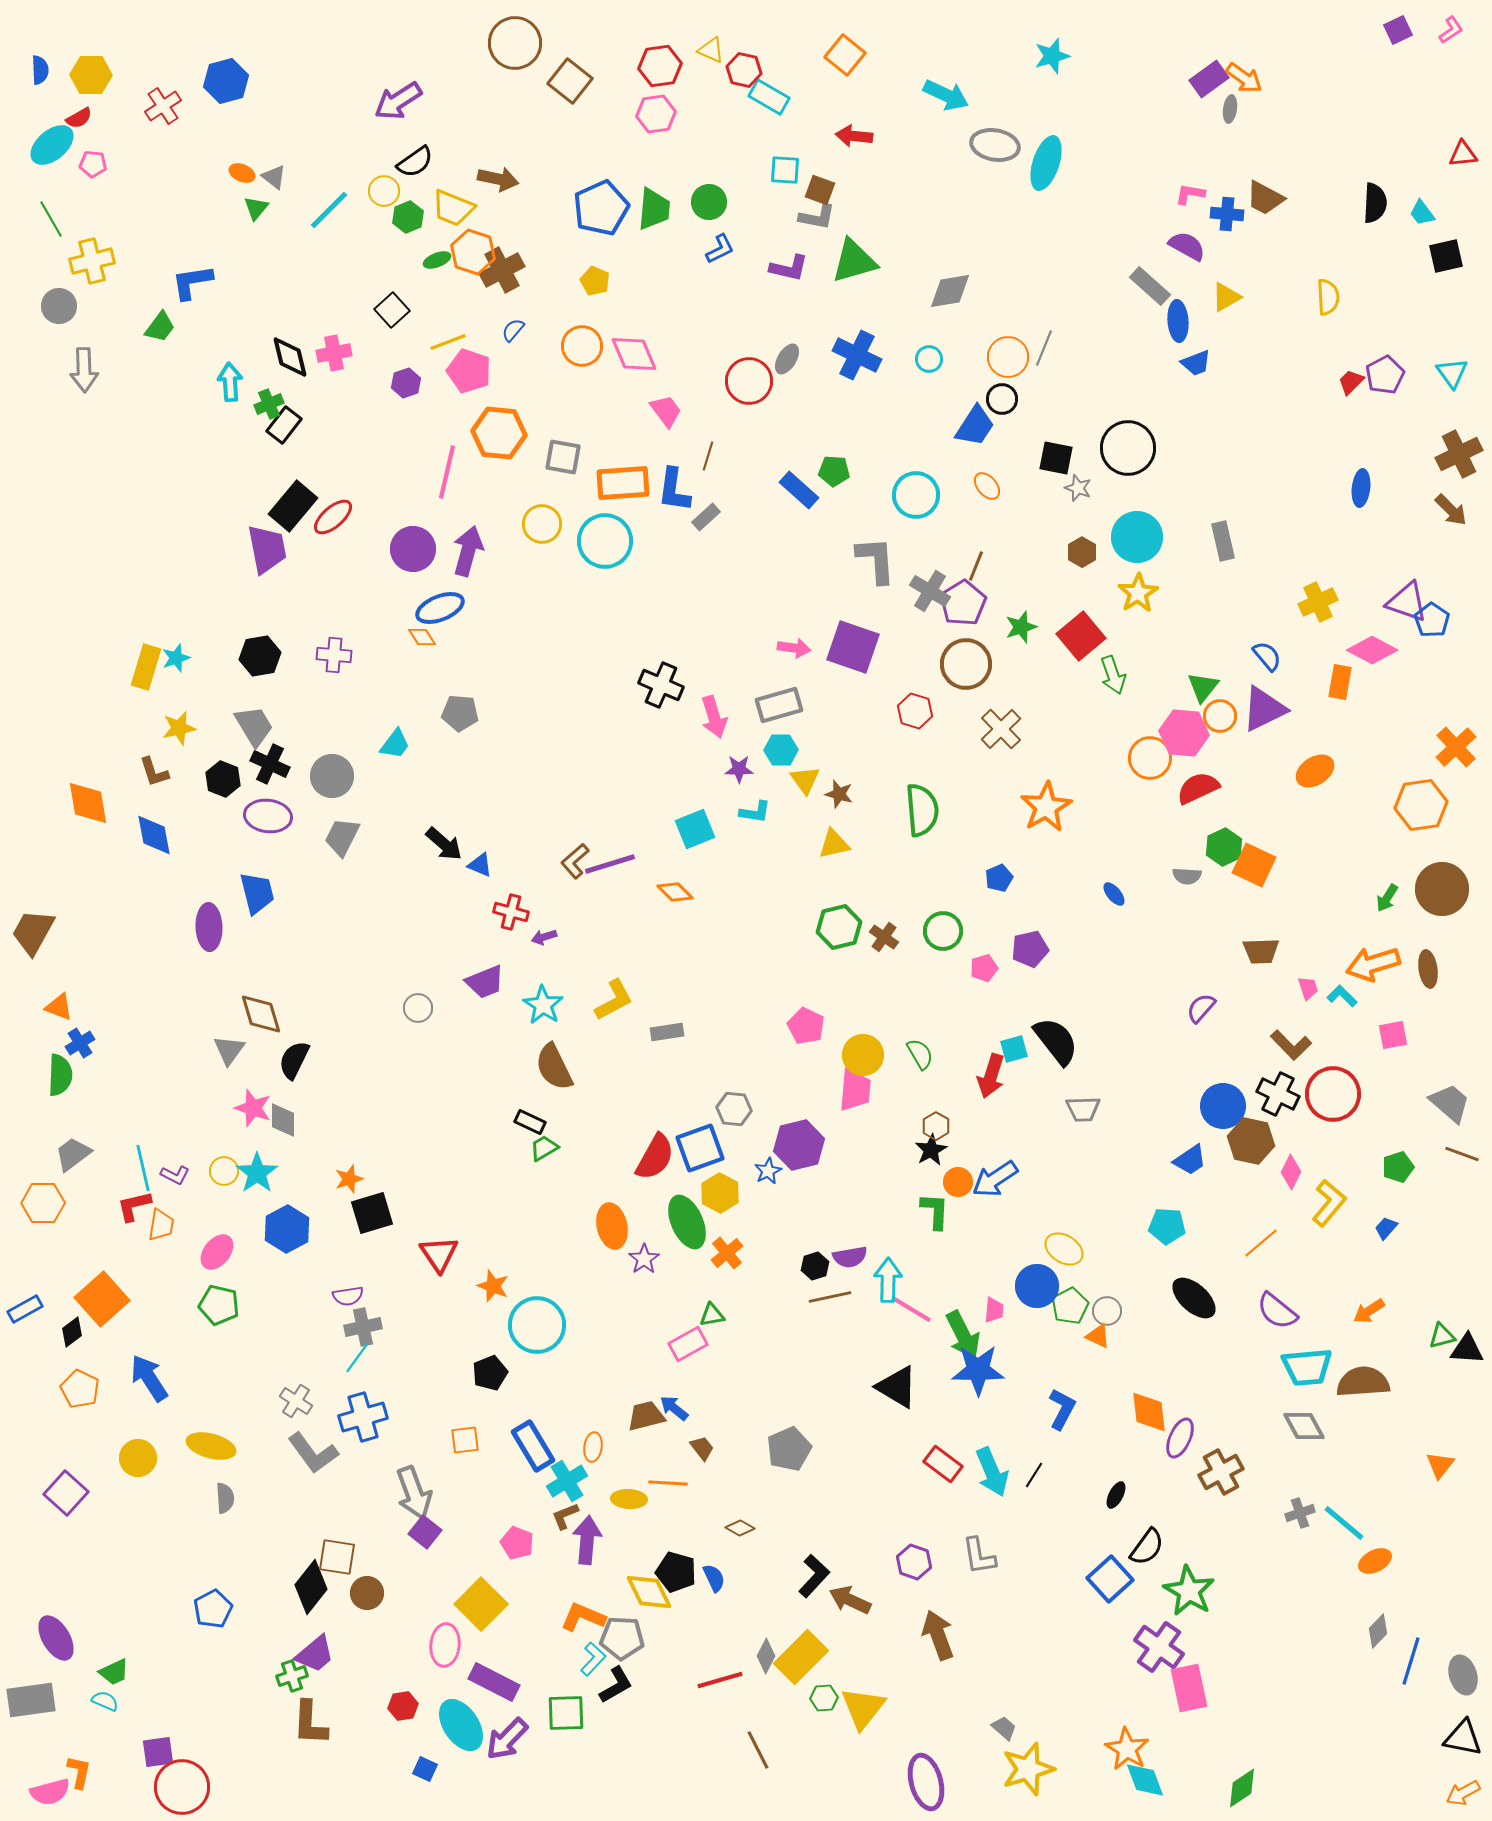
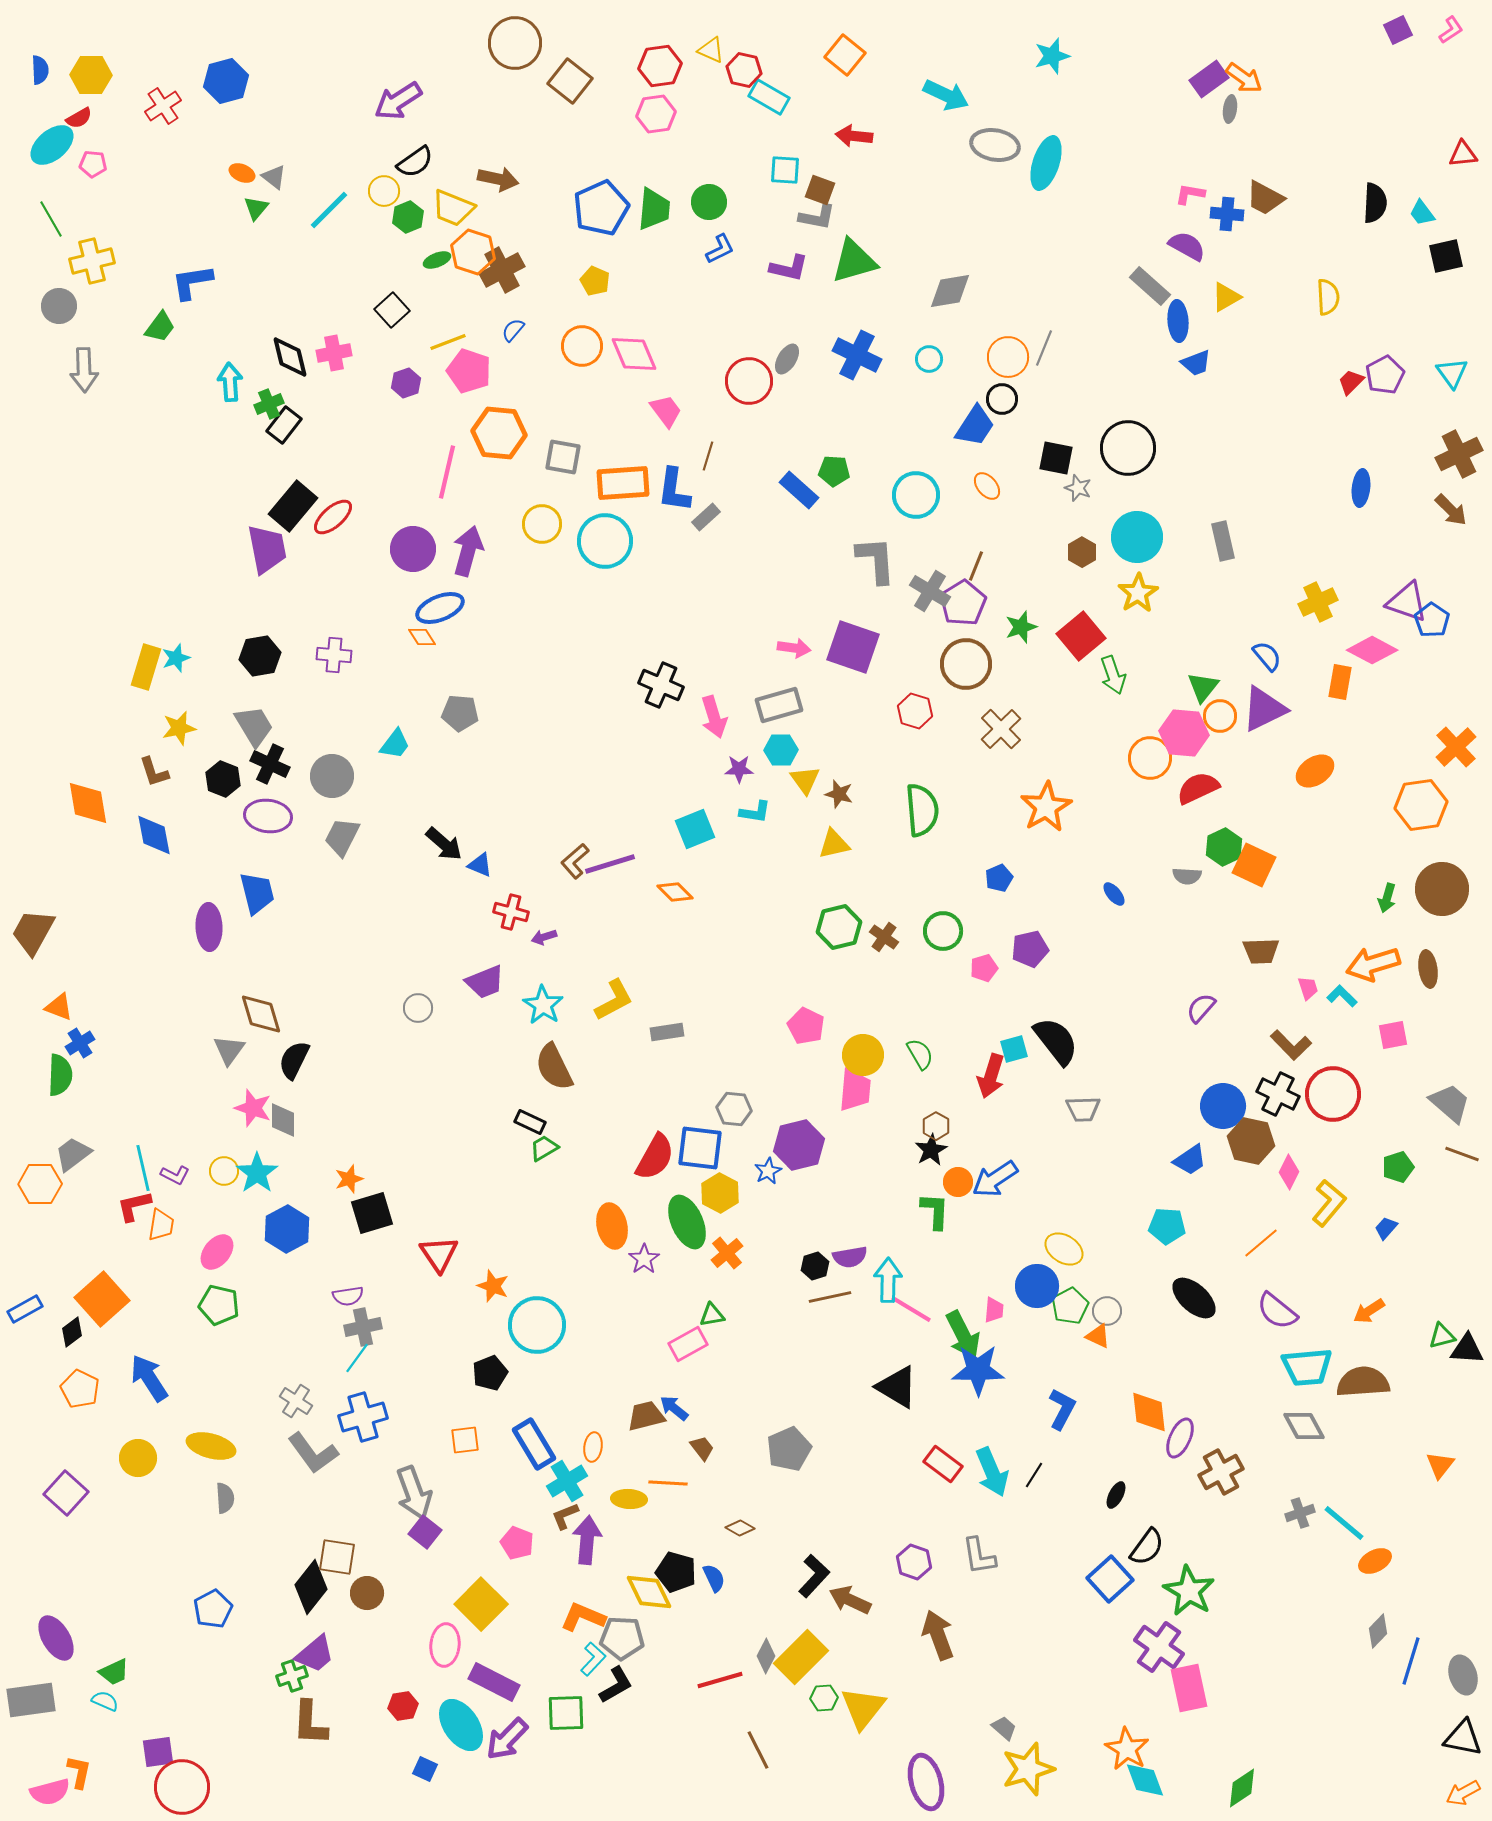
green arrow at (1387, 898): rotated 16 degrees counterclockwise
blue square at (700, 1148): rotated 27 degrees clockwise
pink diamond at (1291, 1172): moved 2 px left
orange hexagon at (43, 1203): moved 3 px left, 19 px up
blue rectangle at (533, 1446): moved 1 px right, 2 px up
